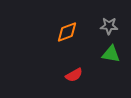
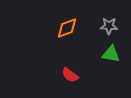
orange diamond: moved 4 px up
red semicircle: moved 4 px left; rotated 66 degrees clockwise
